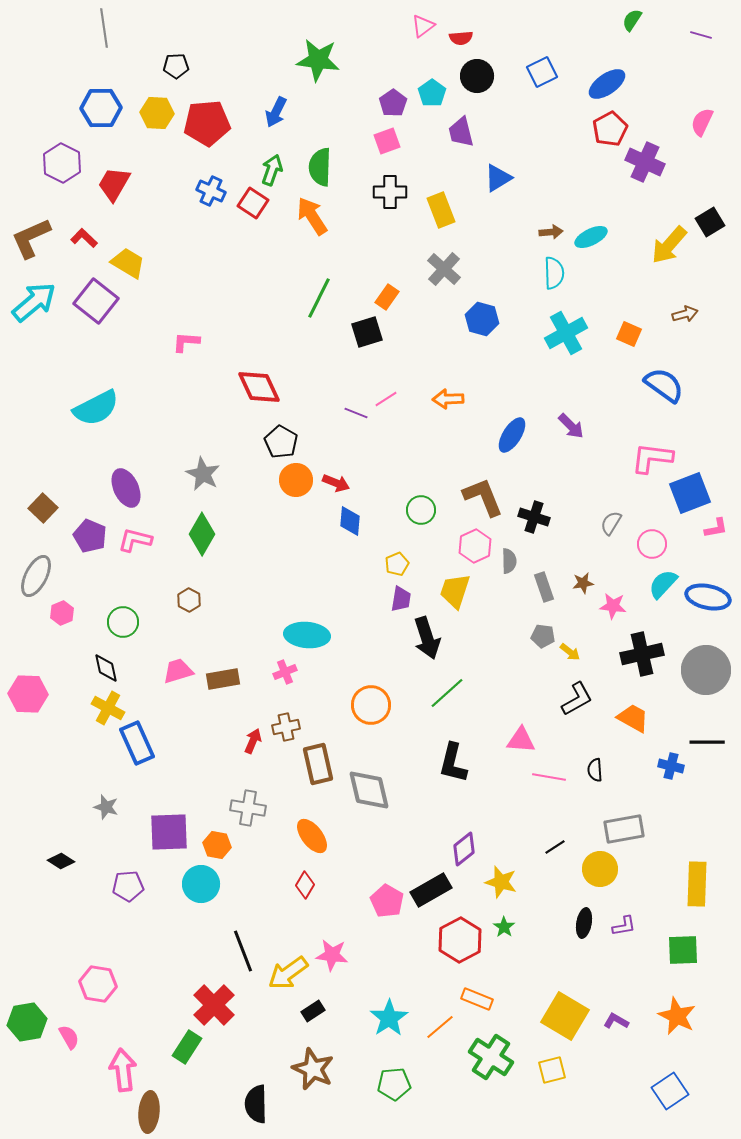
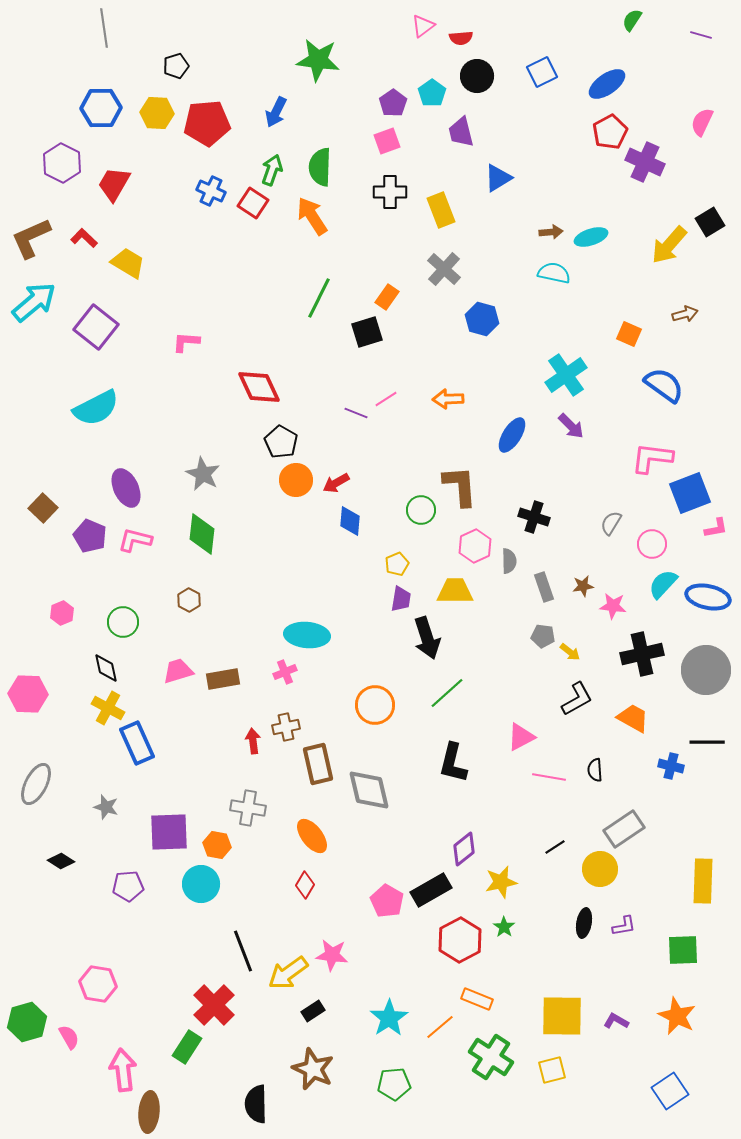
black pentagon at (176, 66): rotated 15 degrees counterclockwise
red pentagon at (610, 129): moved 3 px down
cyan ellipse at (591, 237): rotated 8 degrees clockwise
cyan semicircle at (554, 273): rotated 76 degrees counterclockwise
purple square at (96, 301): moved 26 px down
cyan cross at (566, 333): moved 42 px down; rotated 6 degrees counterclockwise
red arrow at (336, 483): rotated 128 degrees clockwise
brown L-shape at (483, 497): moved 23 px left, 11 px up; rotated 18 degrees clockwise
green diamond at (202, 534): rotated 24 degrees counterclockwise
gray ellipse at (36, 576): moved 208 px down
brown star at (583, 583): moved 3 px down
yellow trapezoid at (455, 591): rotated 72 degrees clockwise
orange circle at (371, 705): moved 4 px right
pink triangle at (521, 740): moved 3 px up; rotated 32 degrees counterclockwise
red arrow at (253, 741): rotated 30 degrees counterclockwise
gray rectangle at (624, 829): rotated 24 degrees counterclockwise
yellow star at (501, 882): rotated 28 degrees counterclockwise
yellow rectangle at (697, 884): moved 6 px right, 3 px up
yellow square at (565, 1016): moved 3 px left; rotated 30 degrees counterclockwise
green hexagon at (27, 1022): rotated 6 degrees counterclockwise
